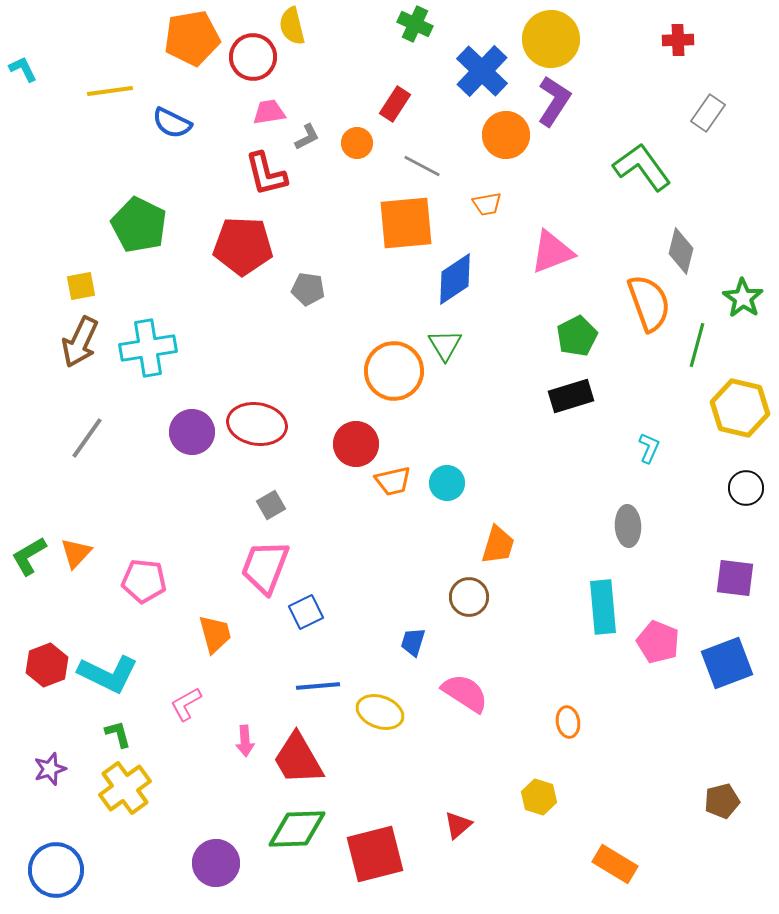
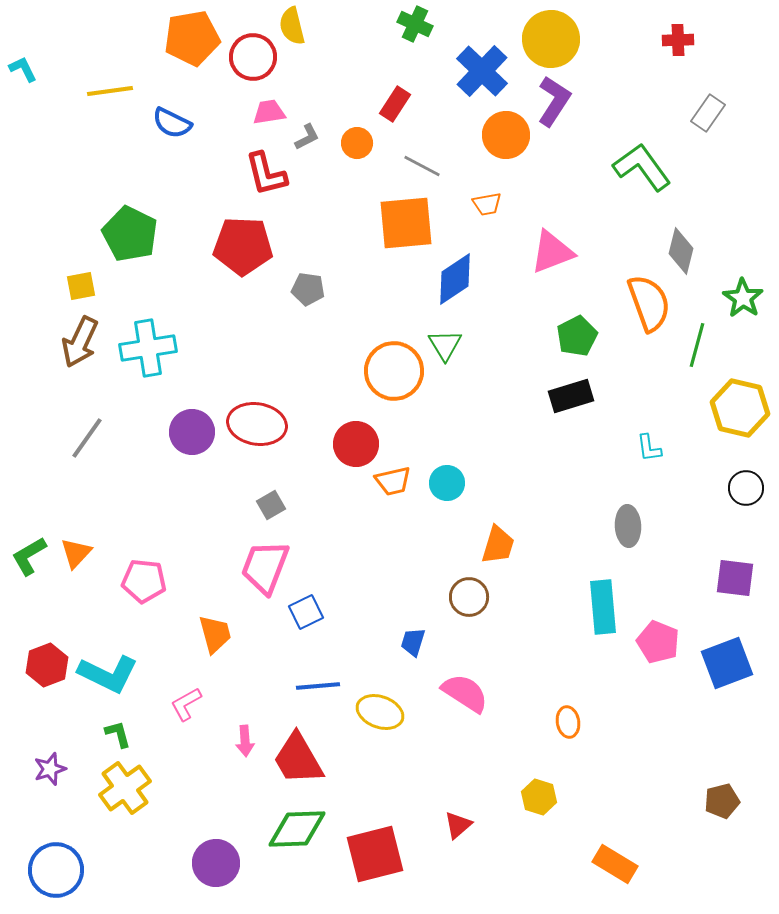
green pentagon at (139, 225): moved 9 px left, 9 px down
cyan L-shape at (649, 448): rotated 148 degrees clockwise
